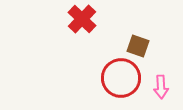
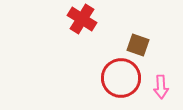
red cross: rotated 12 degrees counterclockwise
brown square: moved 1 px up
